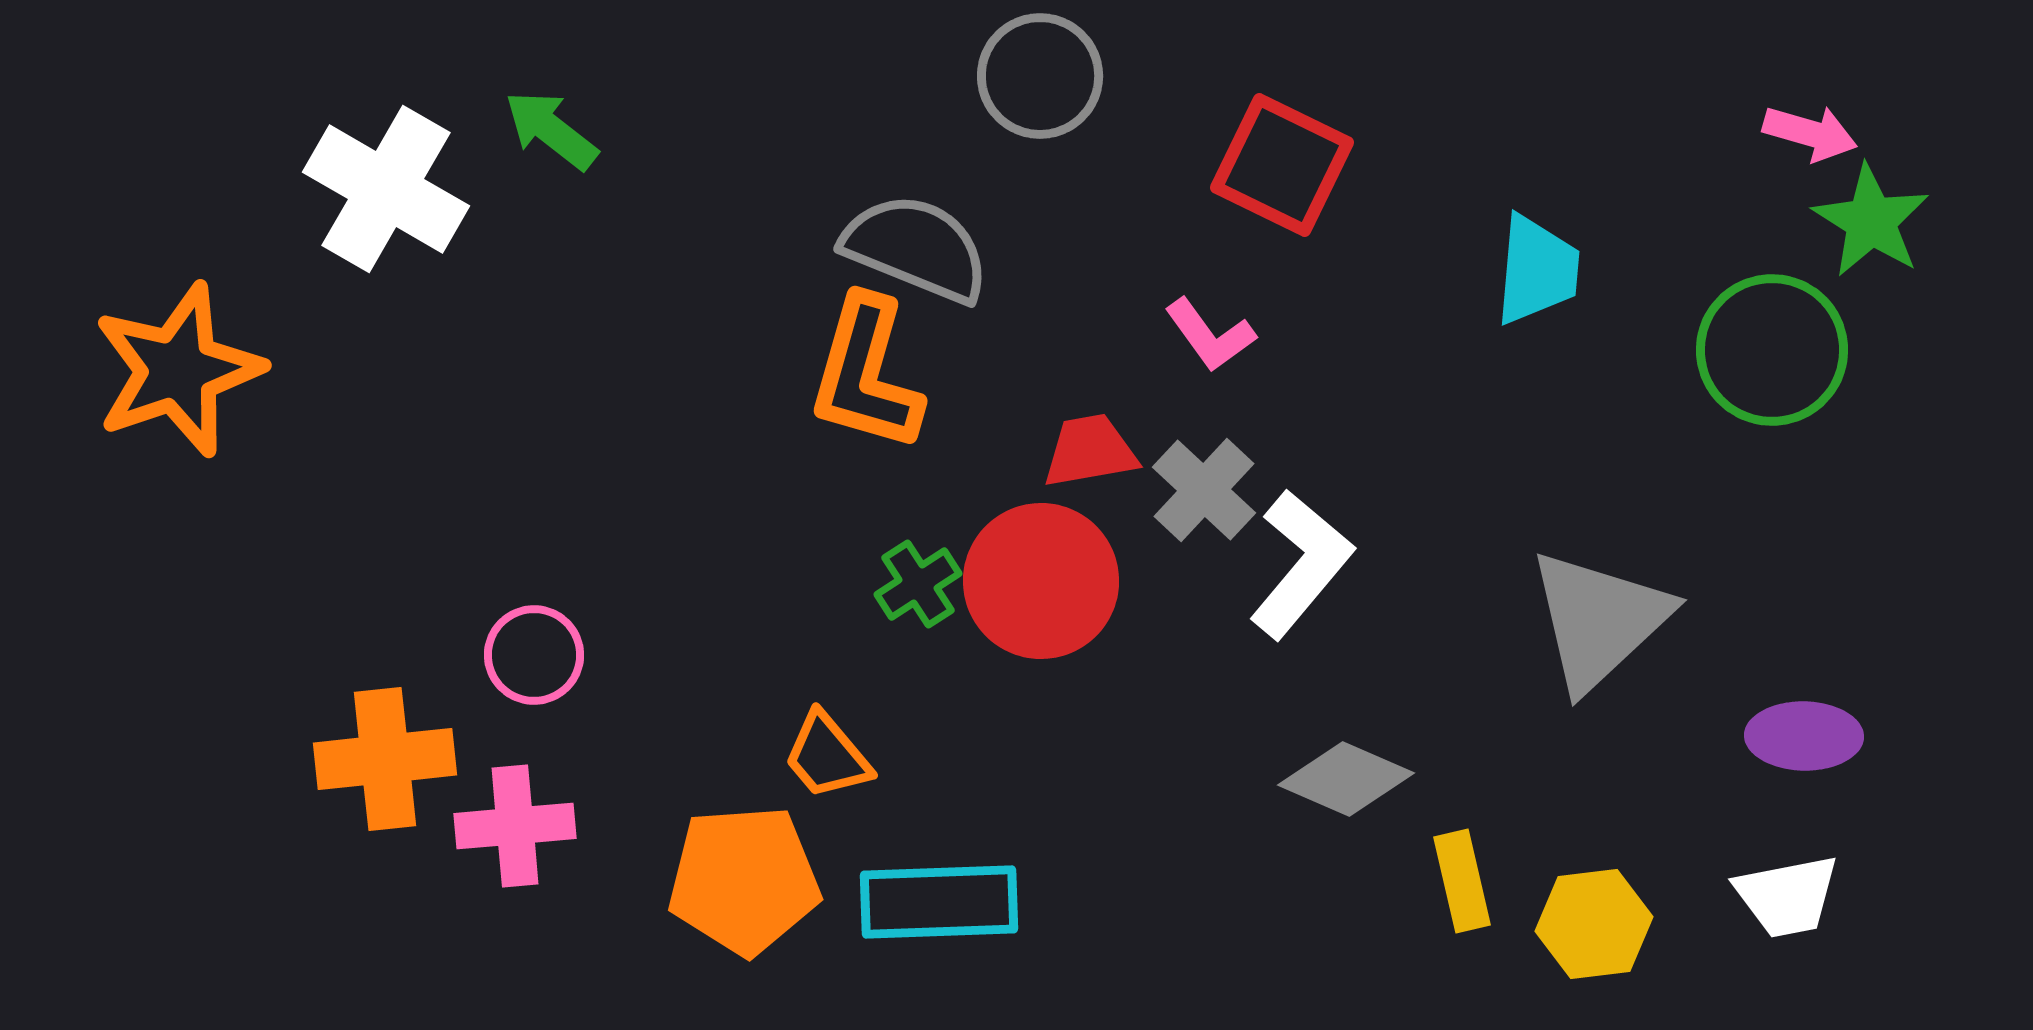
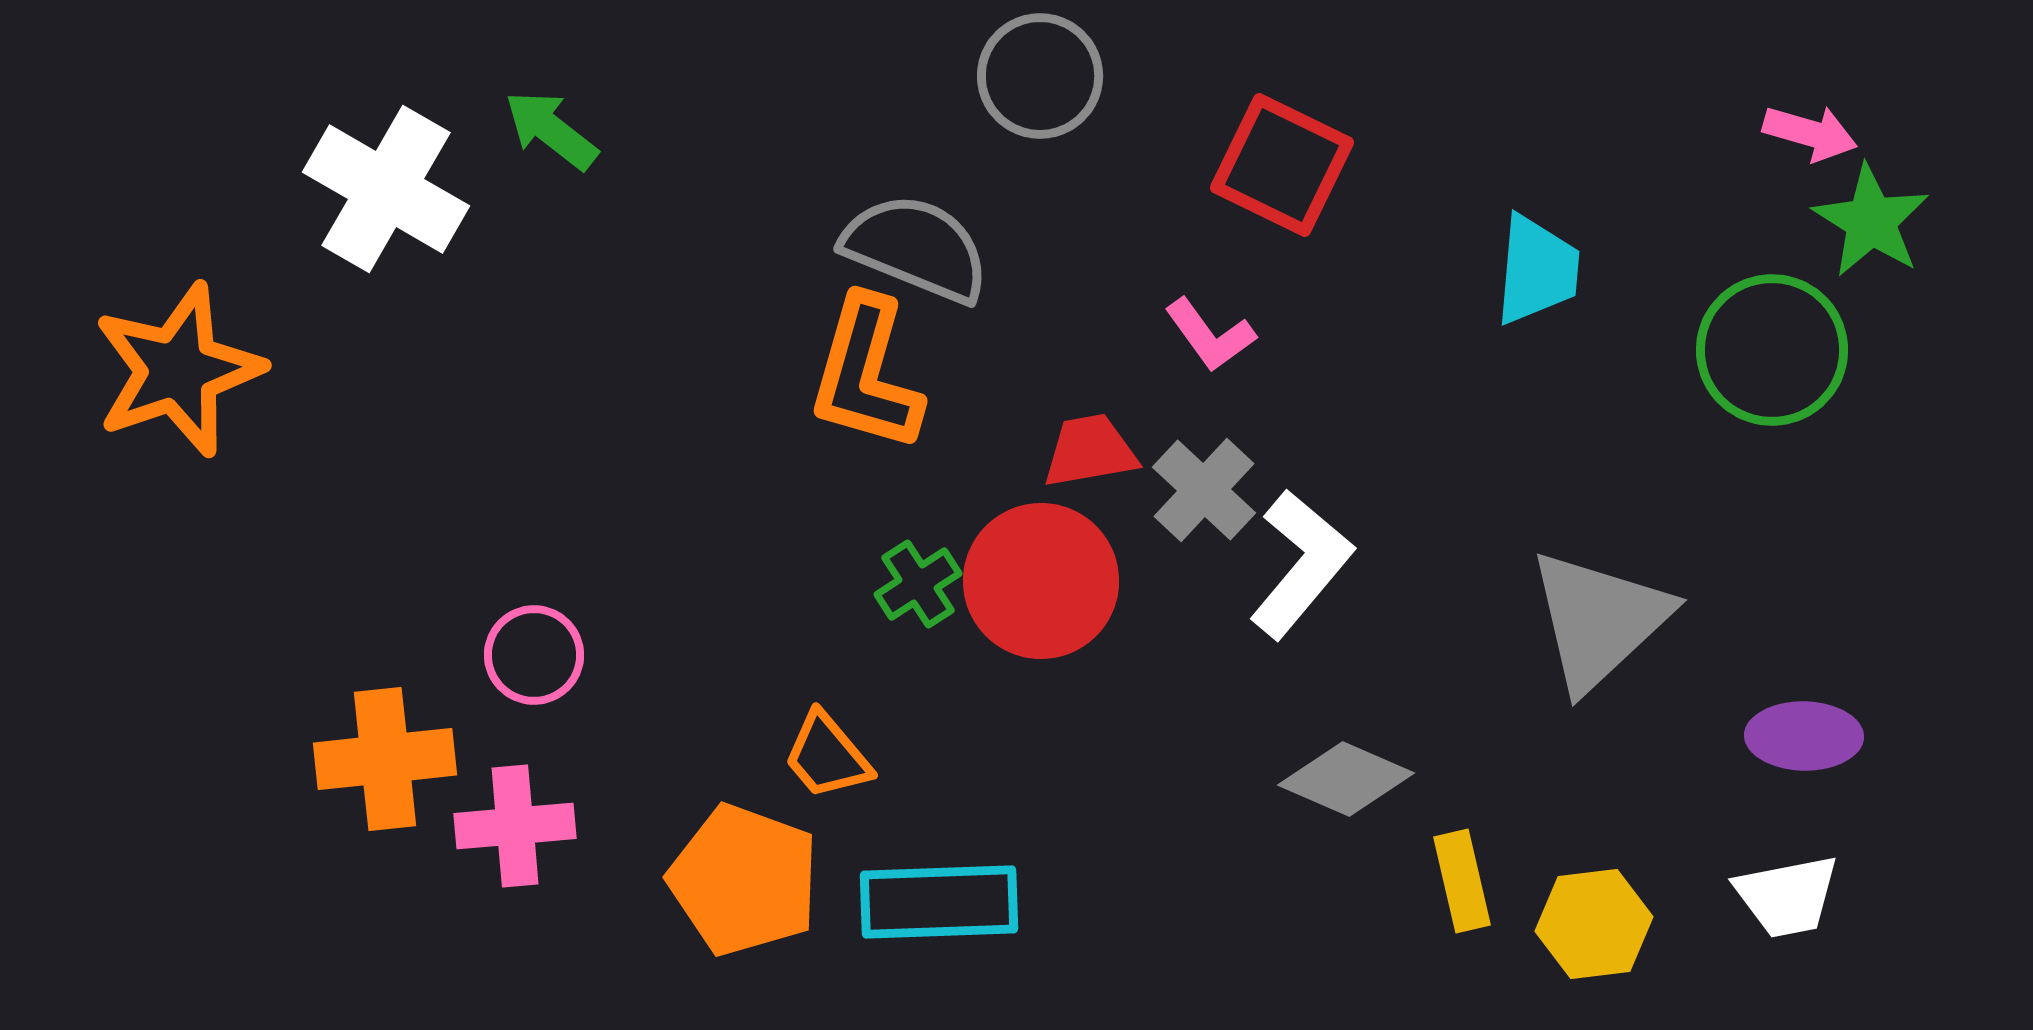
orange pentagon: rotated 24 degrees clockwise
